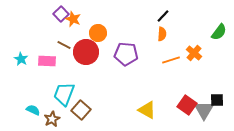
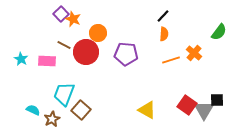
orange semicircle: moved 2 px right
